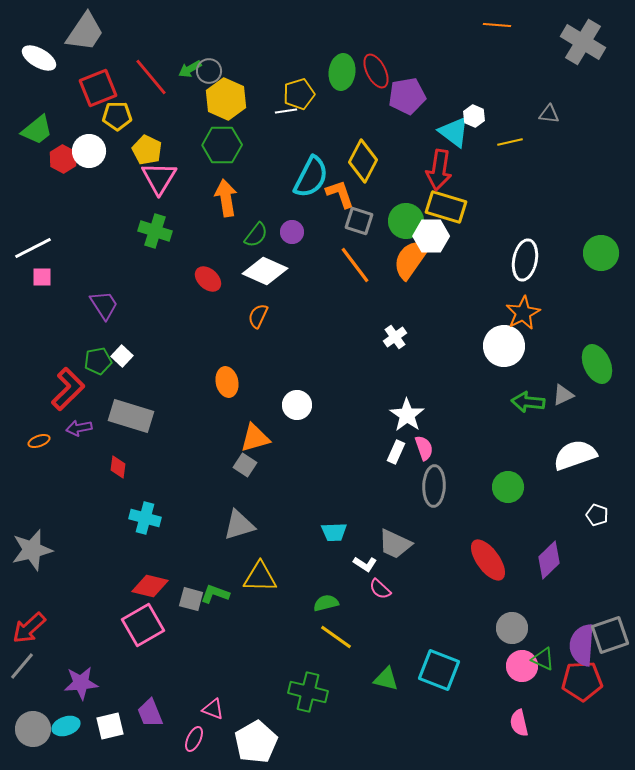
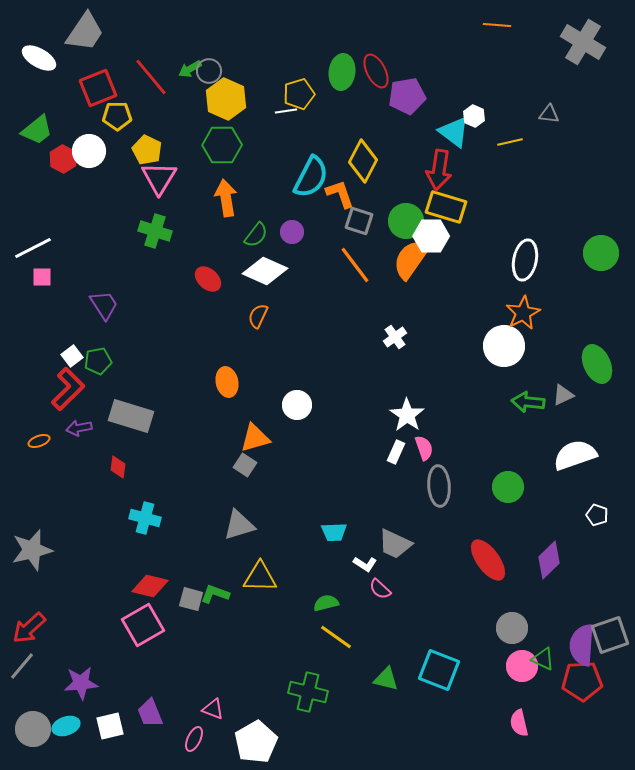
white square at (122, 356): moved 50 px left; rotated 10 degrees clockwise
gray ellipse at (434, 486): moved 5 px right; rotated 6 degrees counterclockwise
